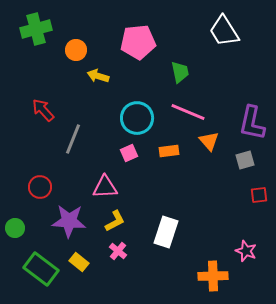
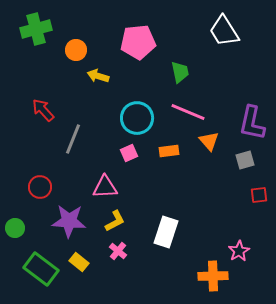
pink star: moved 7 px left; rotated 20 degrees clockwise
